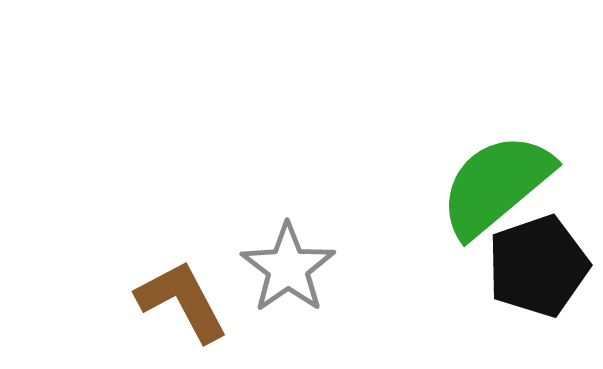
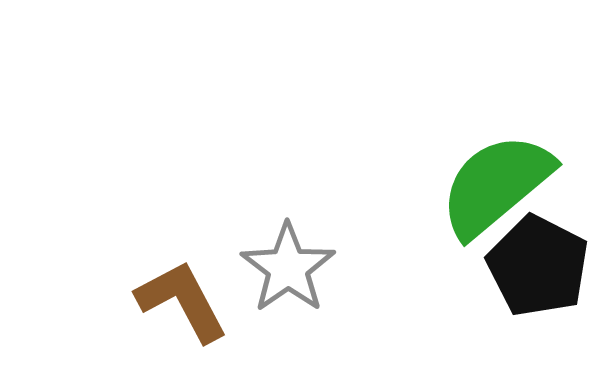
black pentagon: rotated 26 degrees counterclockwise
